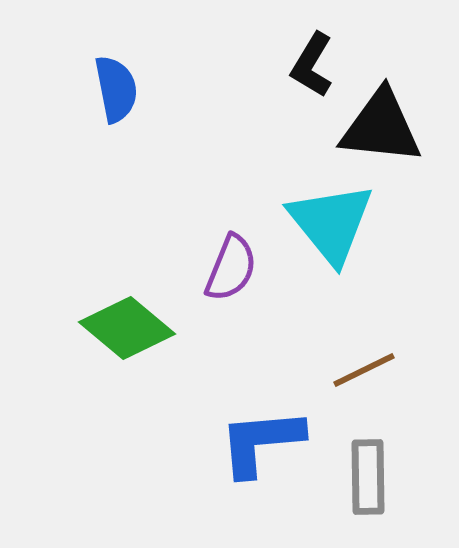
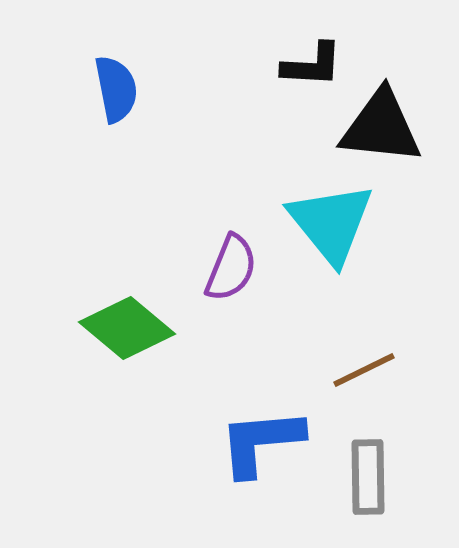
black L-shape: rotated 118 degrees counterclockwise
